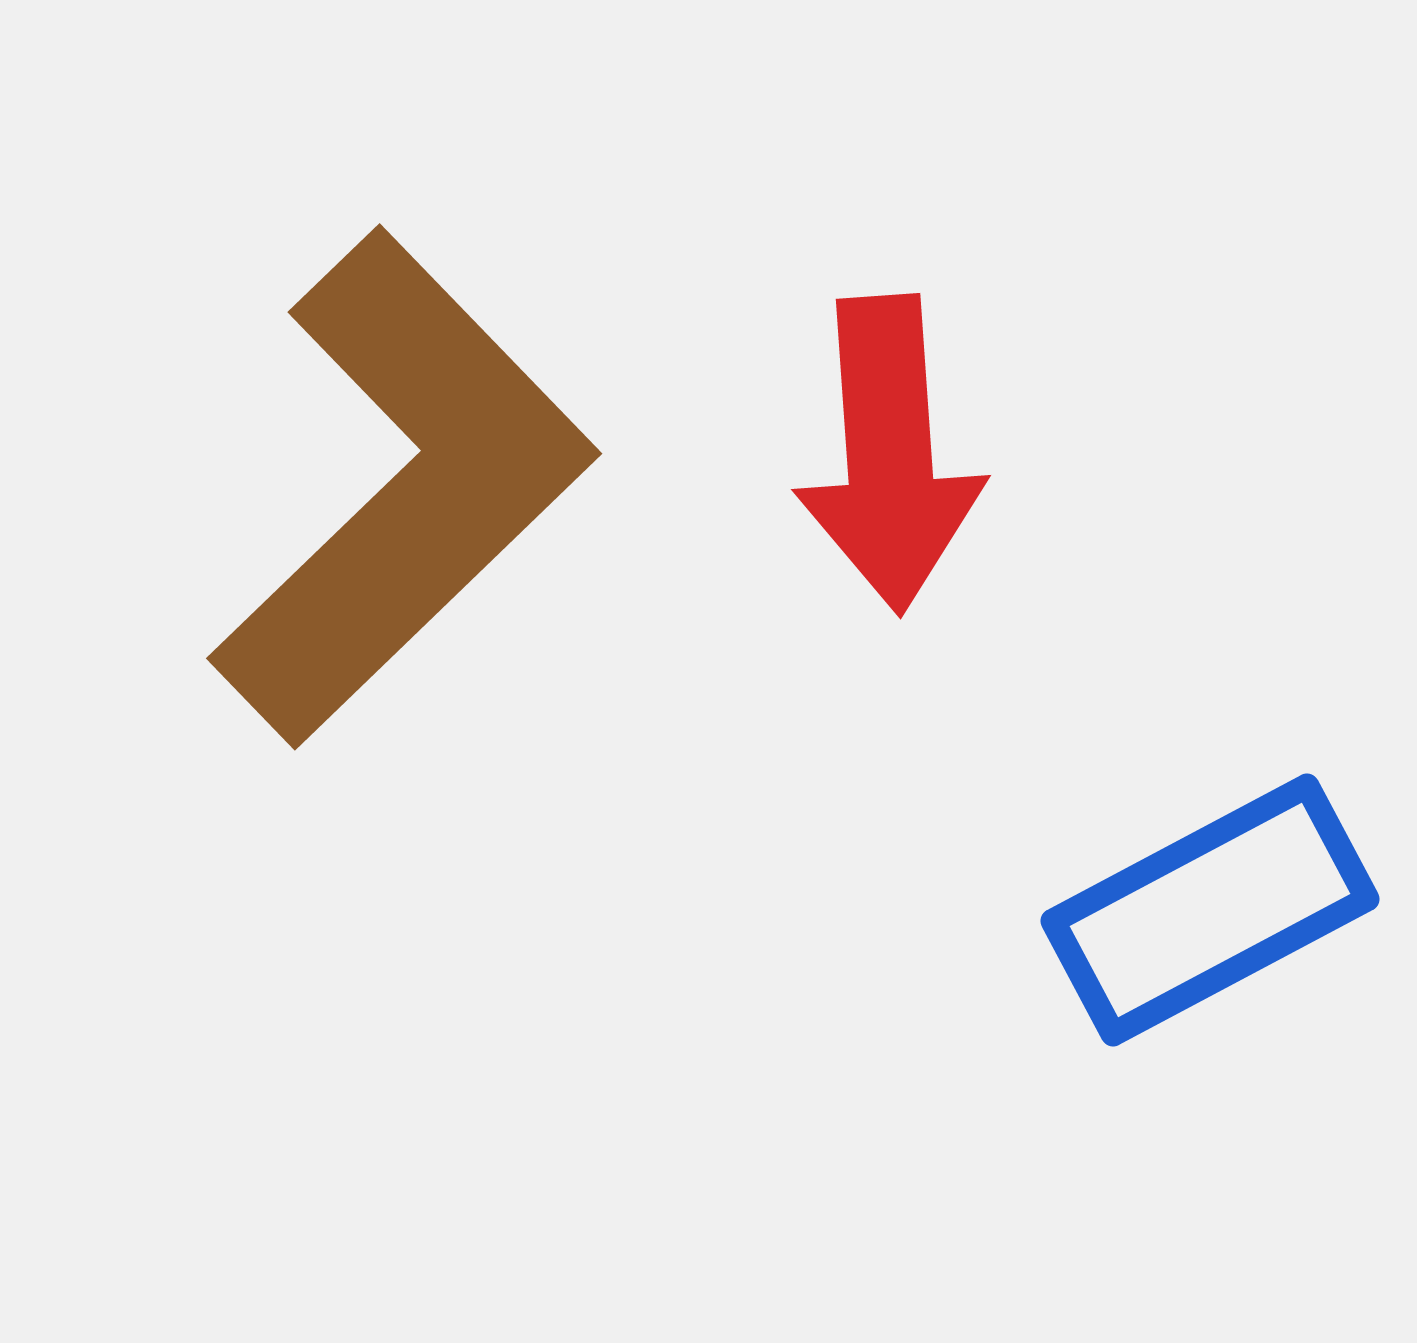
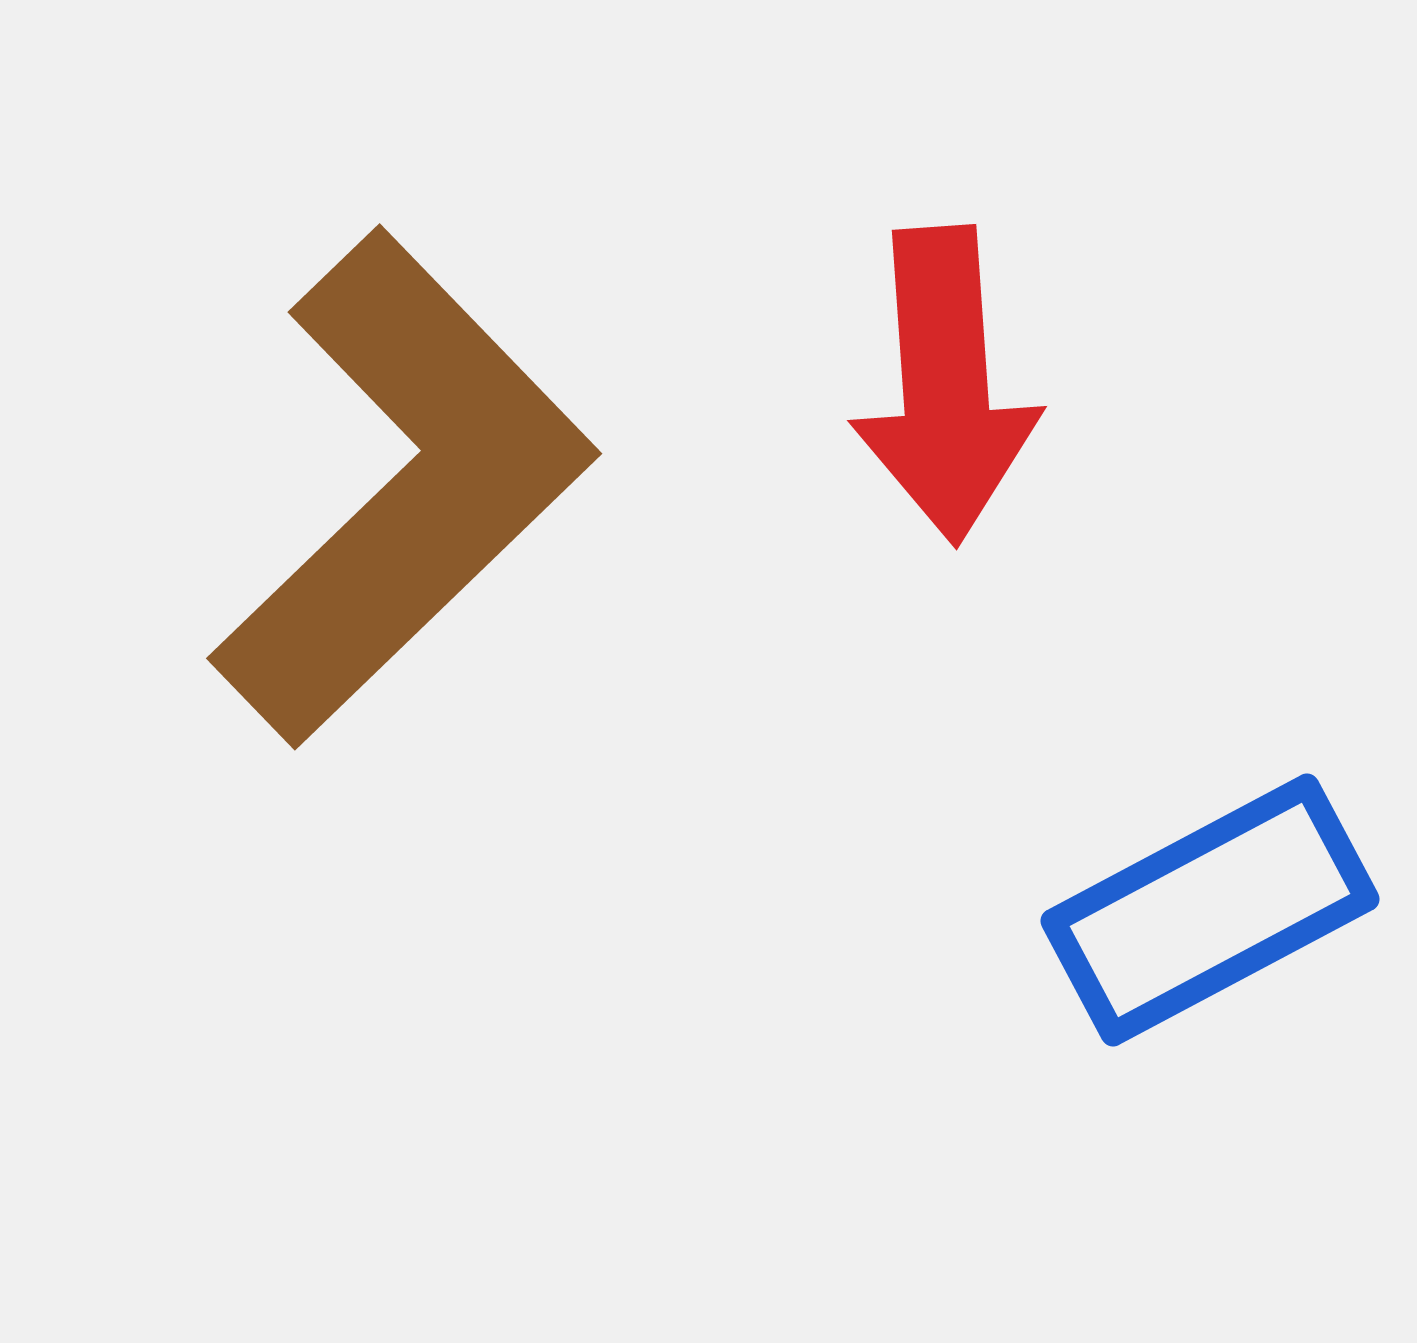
red arrow: moved 56 px right, 69 px up
